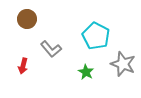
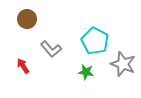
cyan pentagon: moved 1 px left, 5 px down
red arrow: rotated 133 degrees clockwise
green star: rotated 21 degrees counterclockwise
